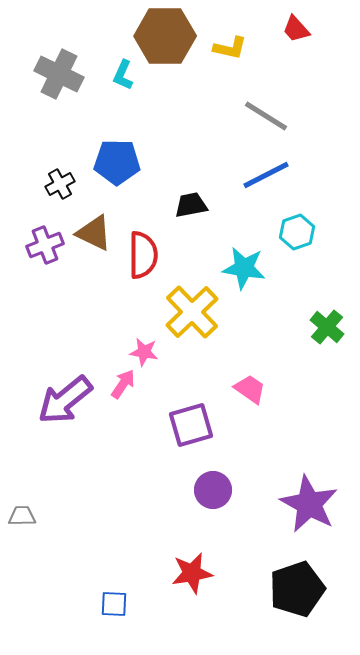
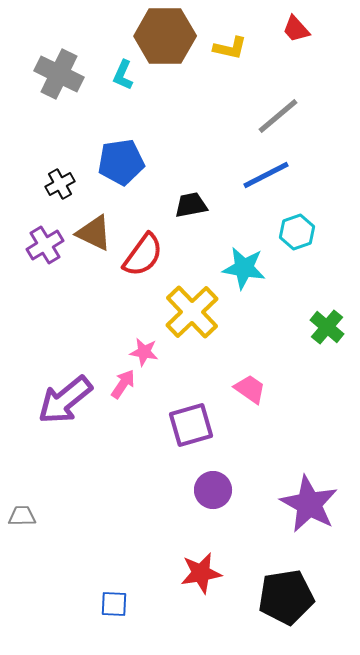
gray line: moved 12 px right; rotated 72 degrees counterclockwise
blue pentagon: moved 4 px right; rotated 9 degrees counterclockwise
purple cross: rotated 9 degrees counterclockwise
red semicircle: rotated 36 degrees clockwise
red star: moved 9 px right
black pentagon: moved 11 px left, 8 px down; rotated 10 degrees clockwise
